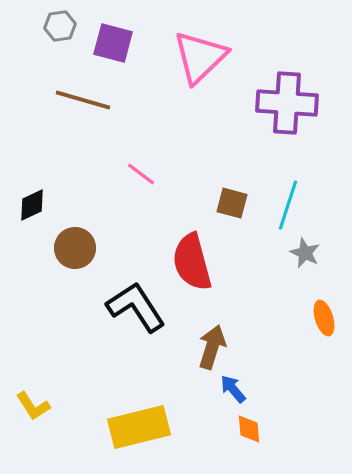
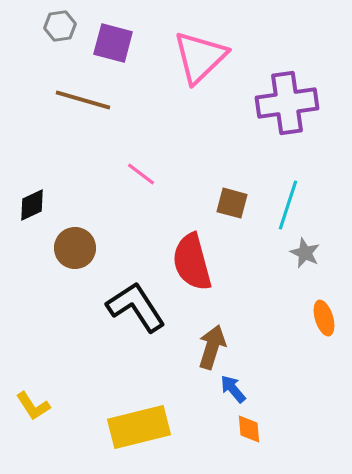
purple cross: rotated 12 degrees counterclockwise
